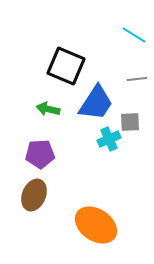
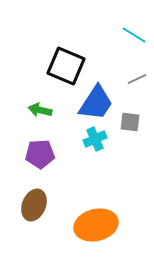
gray line: rotated 18 degrees counterclockwise
green arrow: moved 8 px left, 1 px down
gray square: rotated 10 degrees clockwise
cyan cross: moved 14 px left
brown ellipse: moved 10 px down
orange ellipse: rotated 48 degrees counterclockwise
